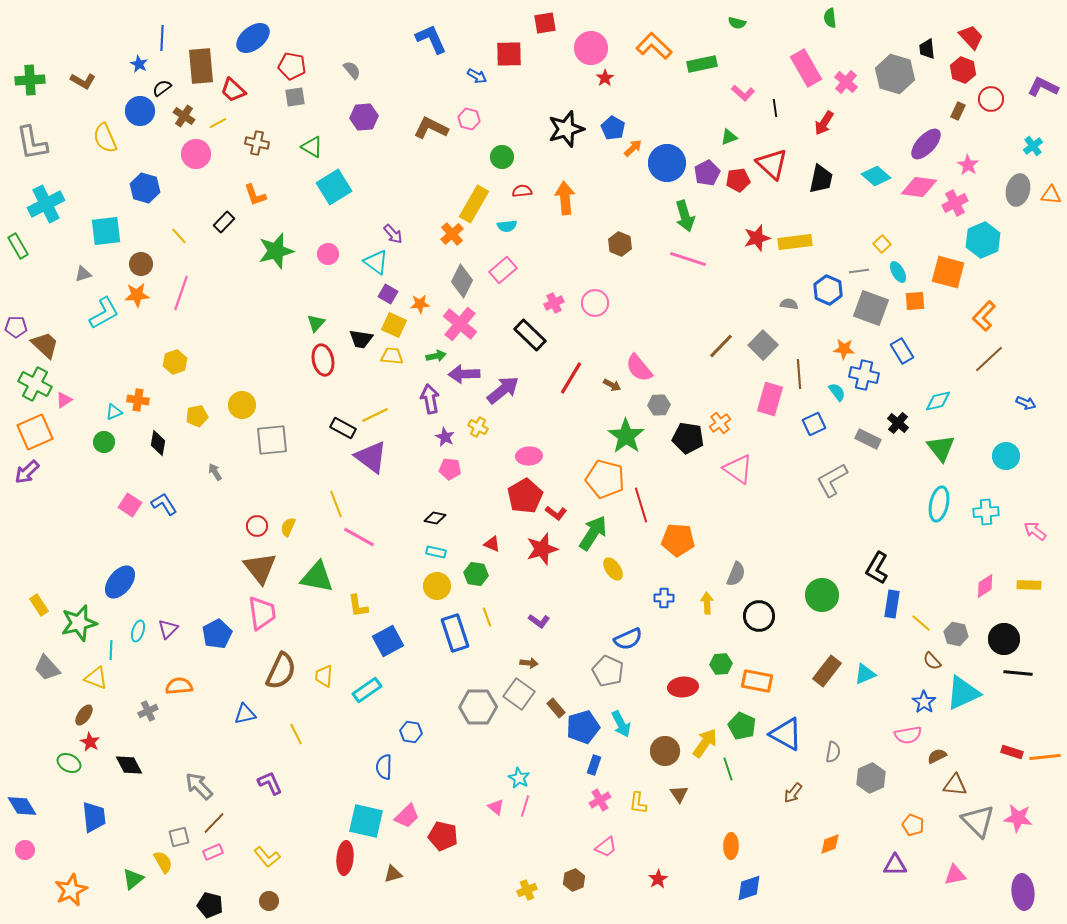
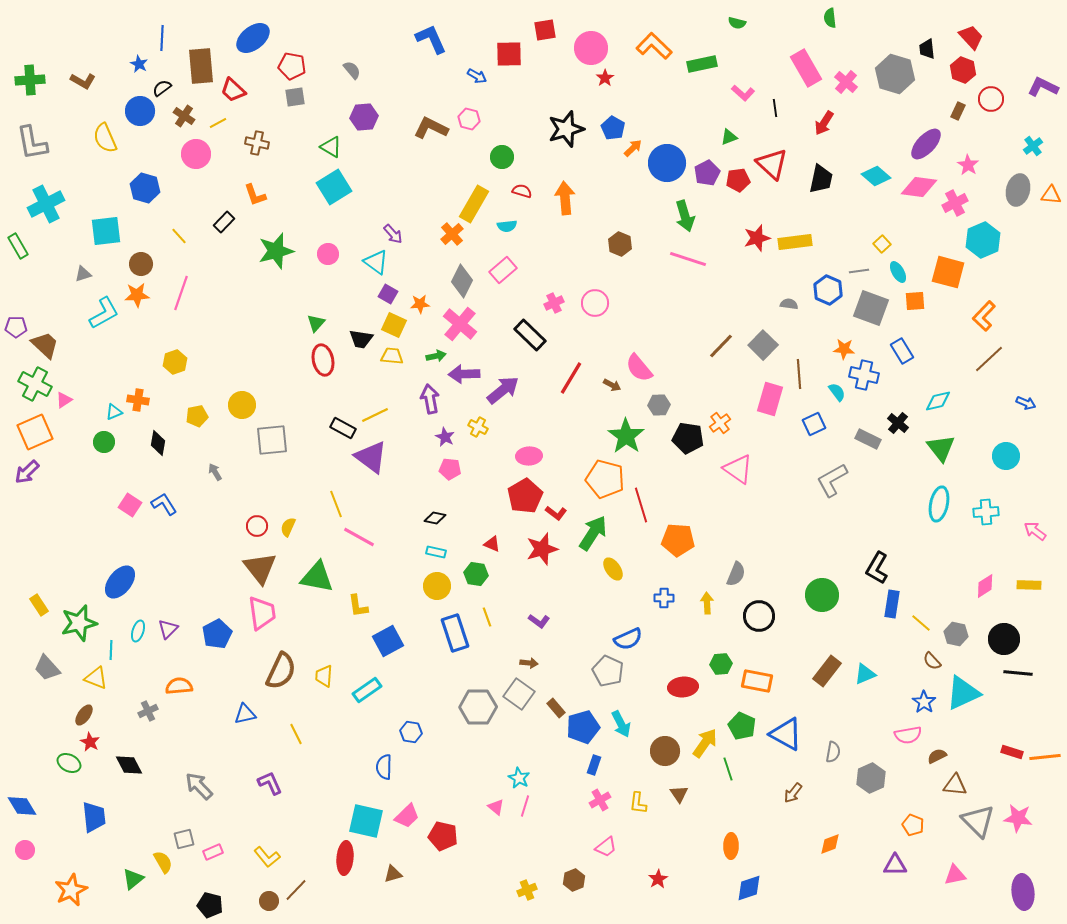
red square at (545, 23): moved 7 px down
green triangle at (312, 147): moved 19 px right
red semicircle at (522, 191): rotated 24 degrees clockwise
brown line at (214, 823): moved 82 px right, 67 px down
gray square at (179, 837): moved 5 px right, 2 px down
